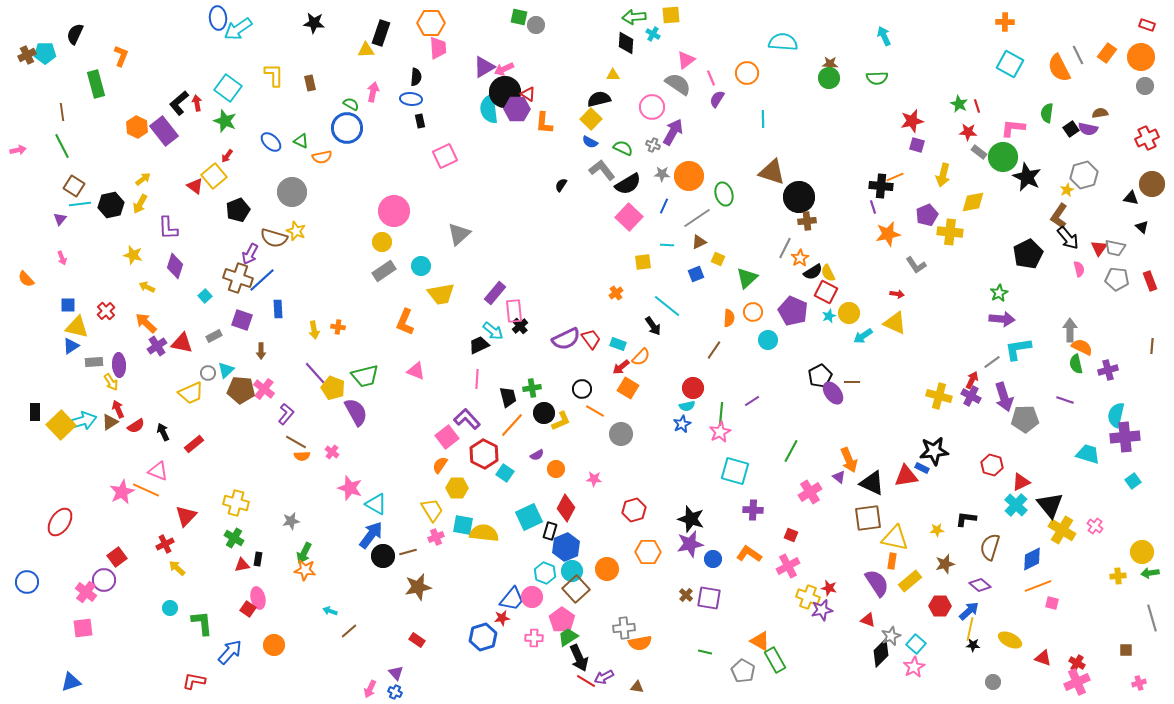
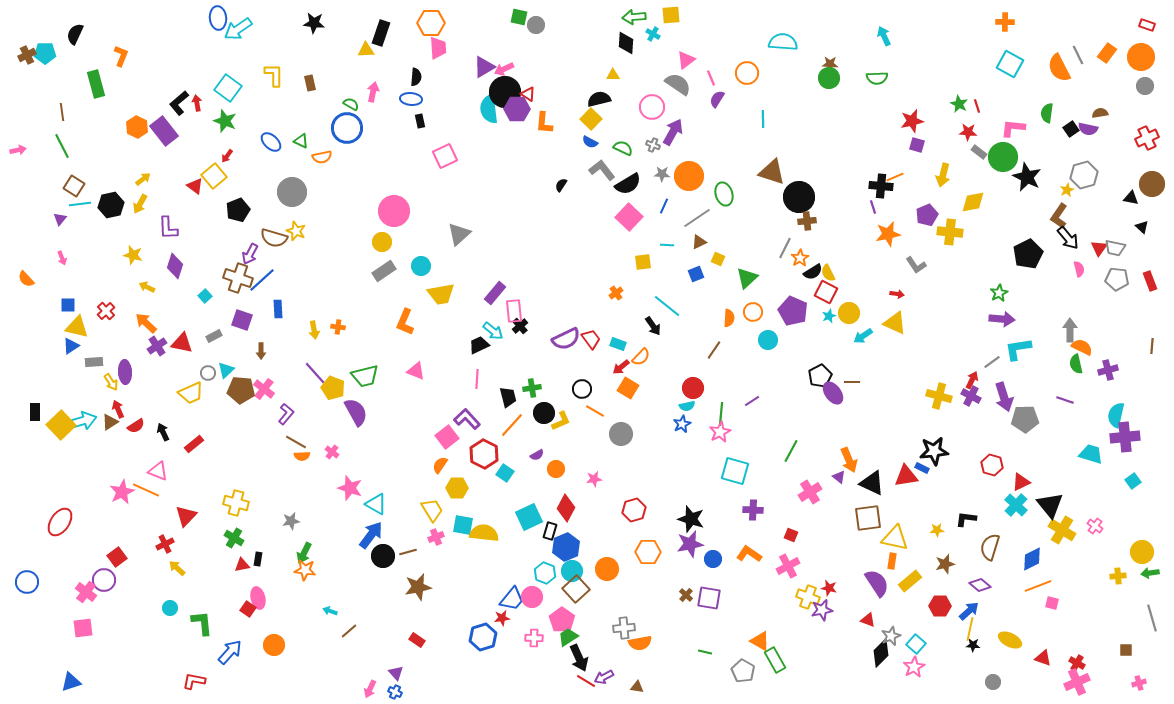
purple ellipse at (119, 365): moved 6 px right, 7 px down
cyan trapezoid at (1088, 454): moved 3 px right
pink star at (594, 479): rotated 14 degrees counterclockwise
